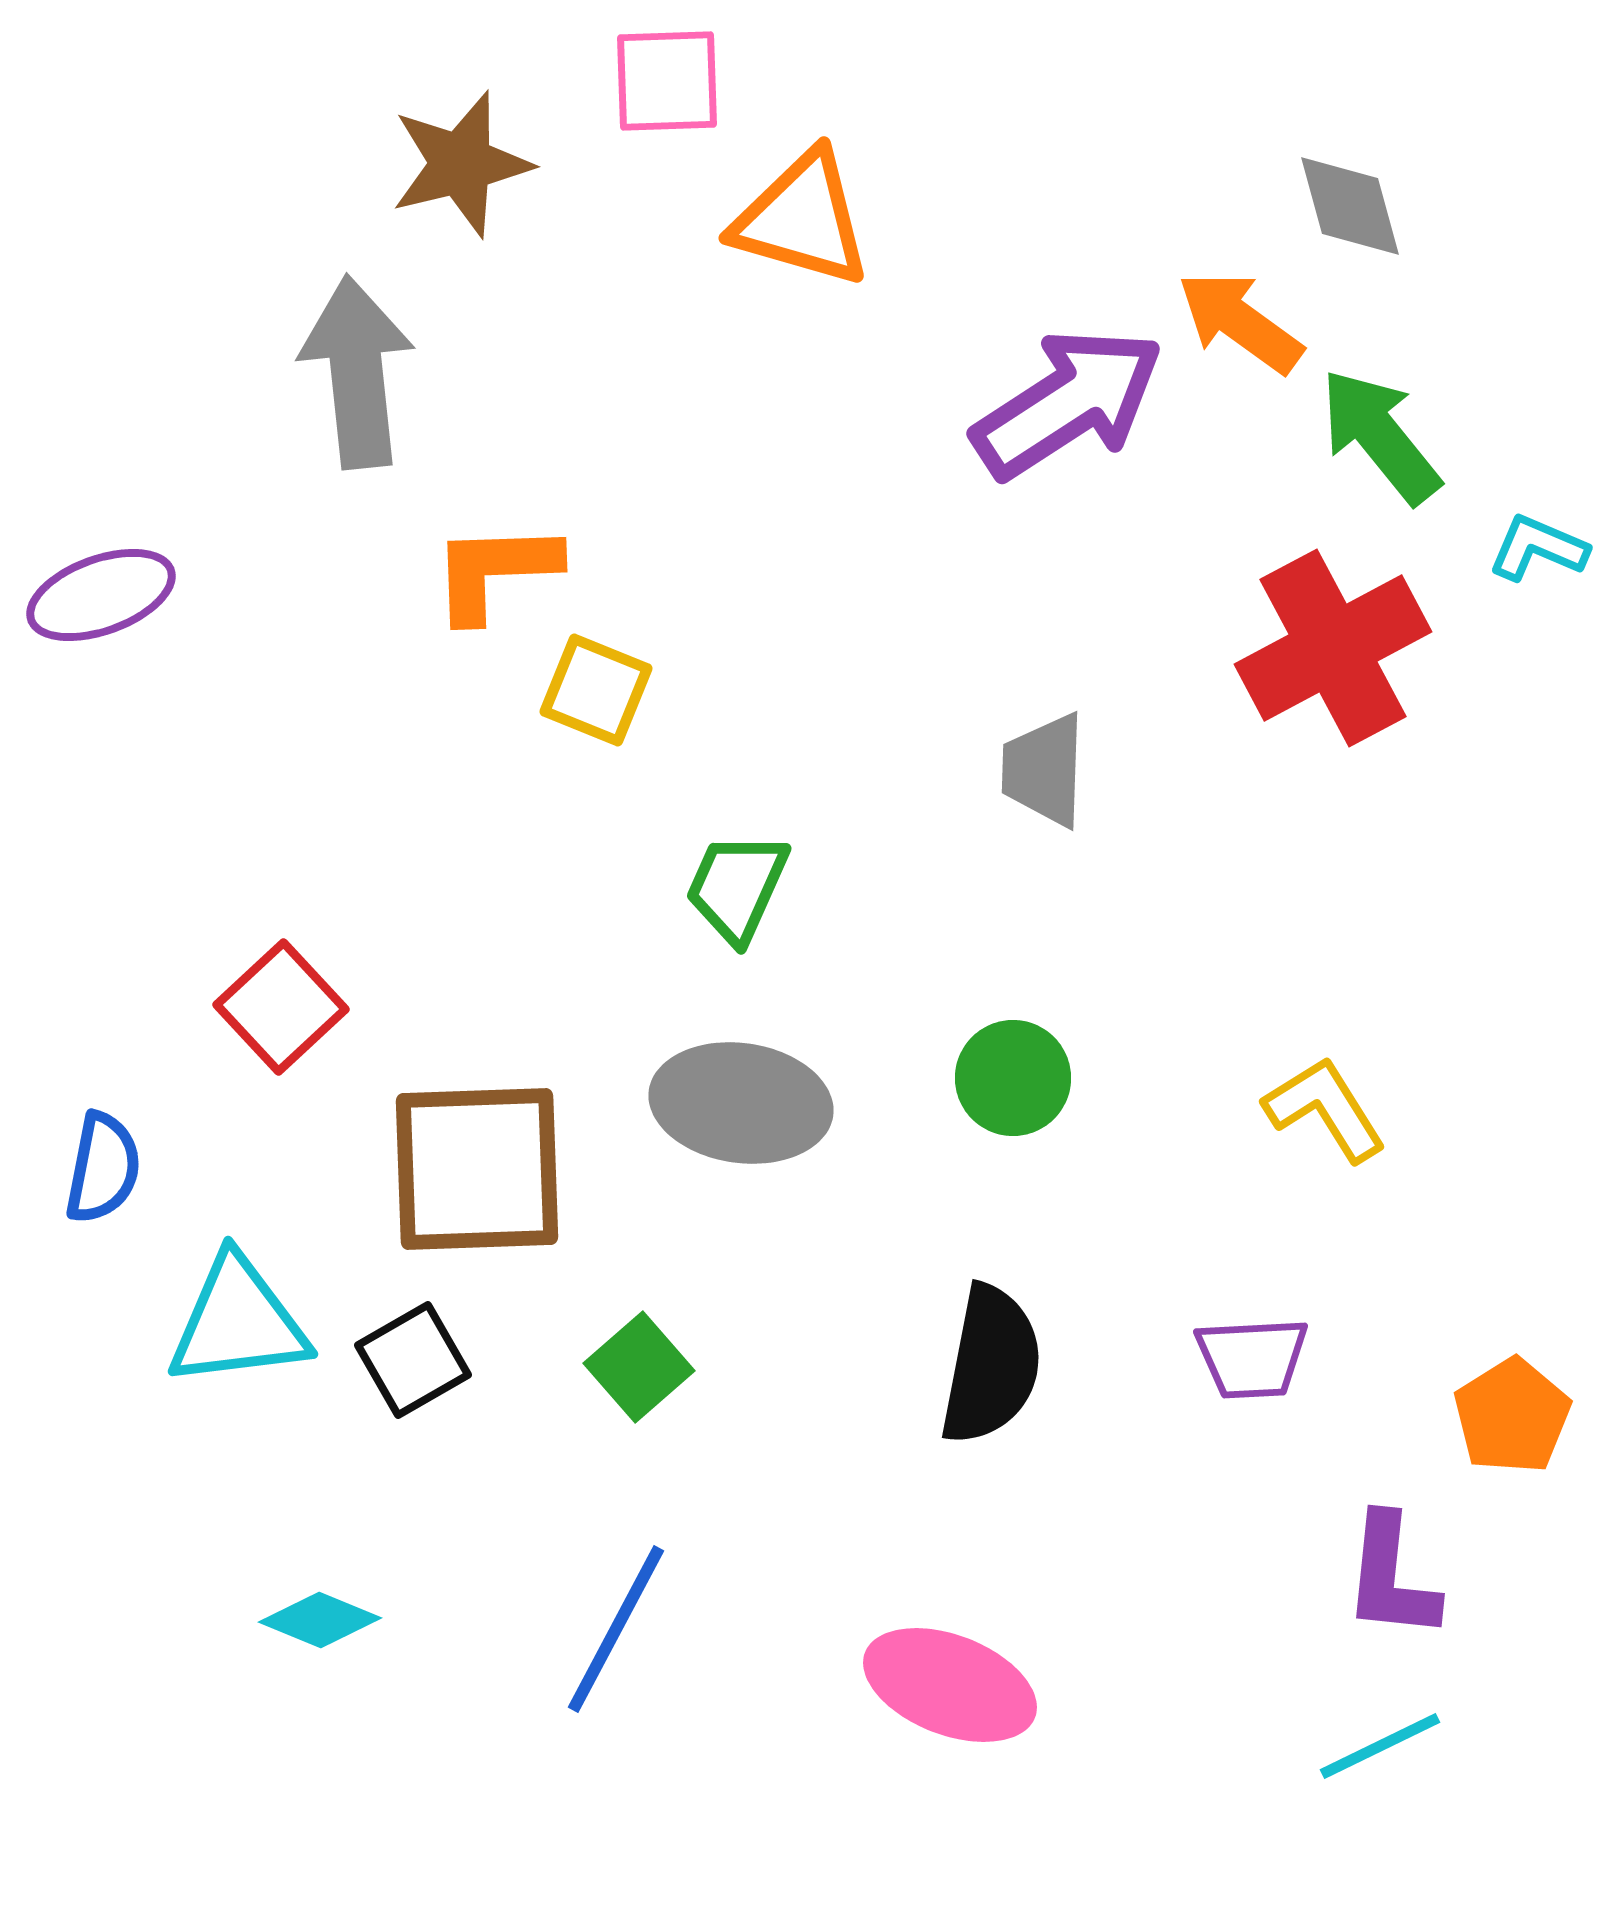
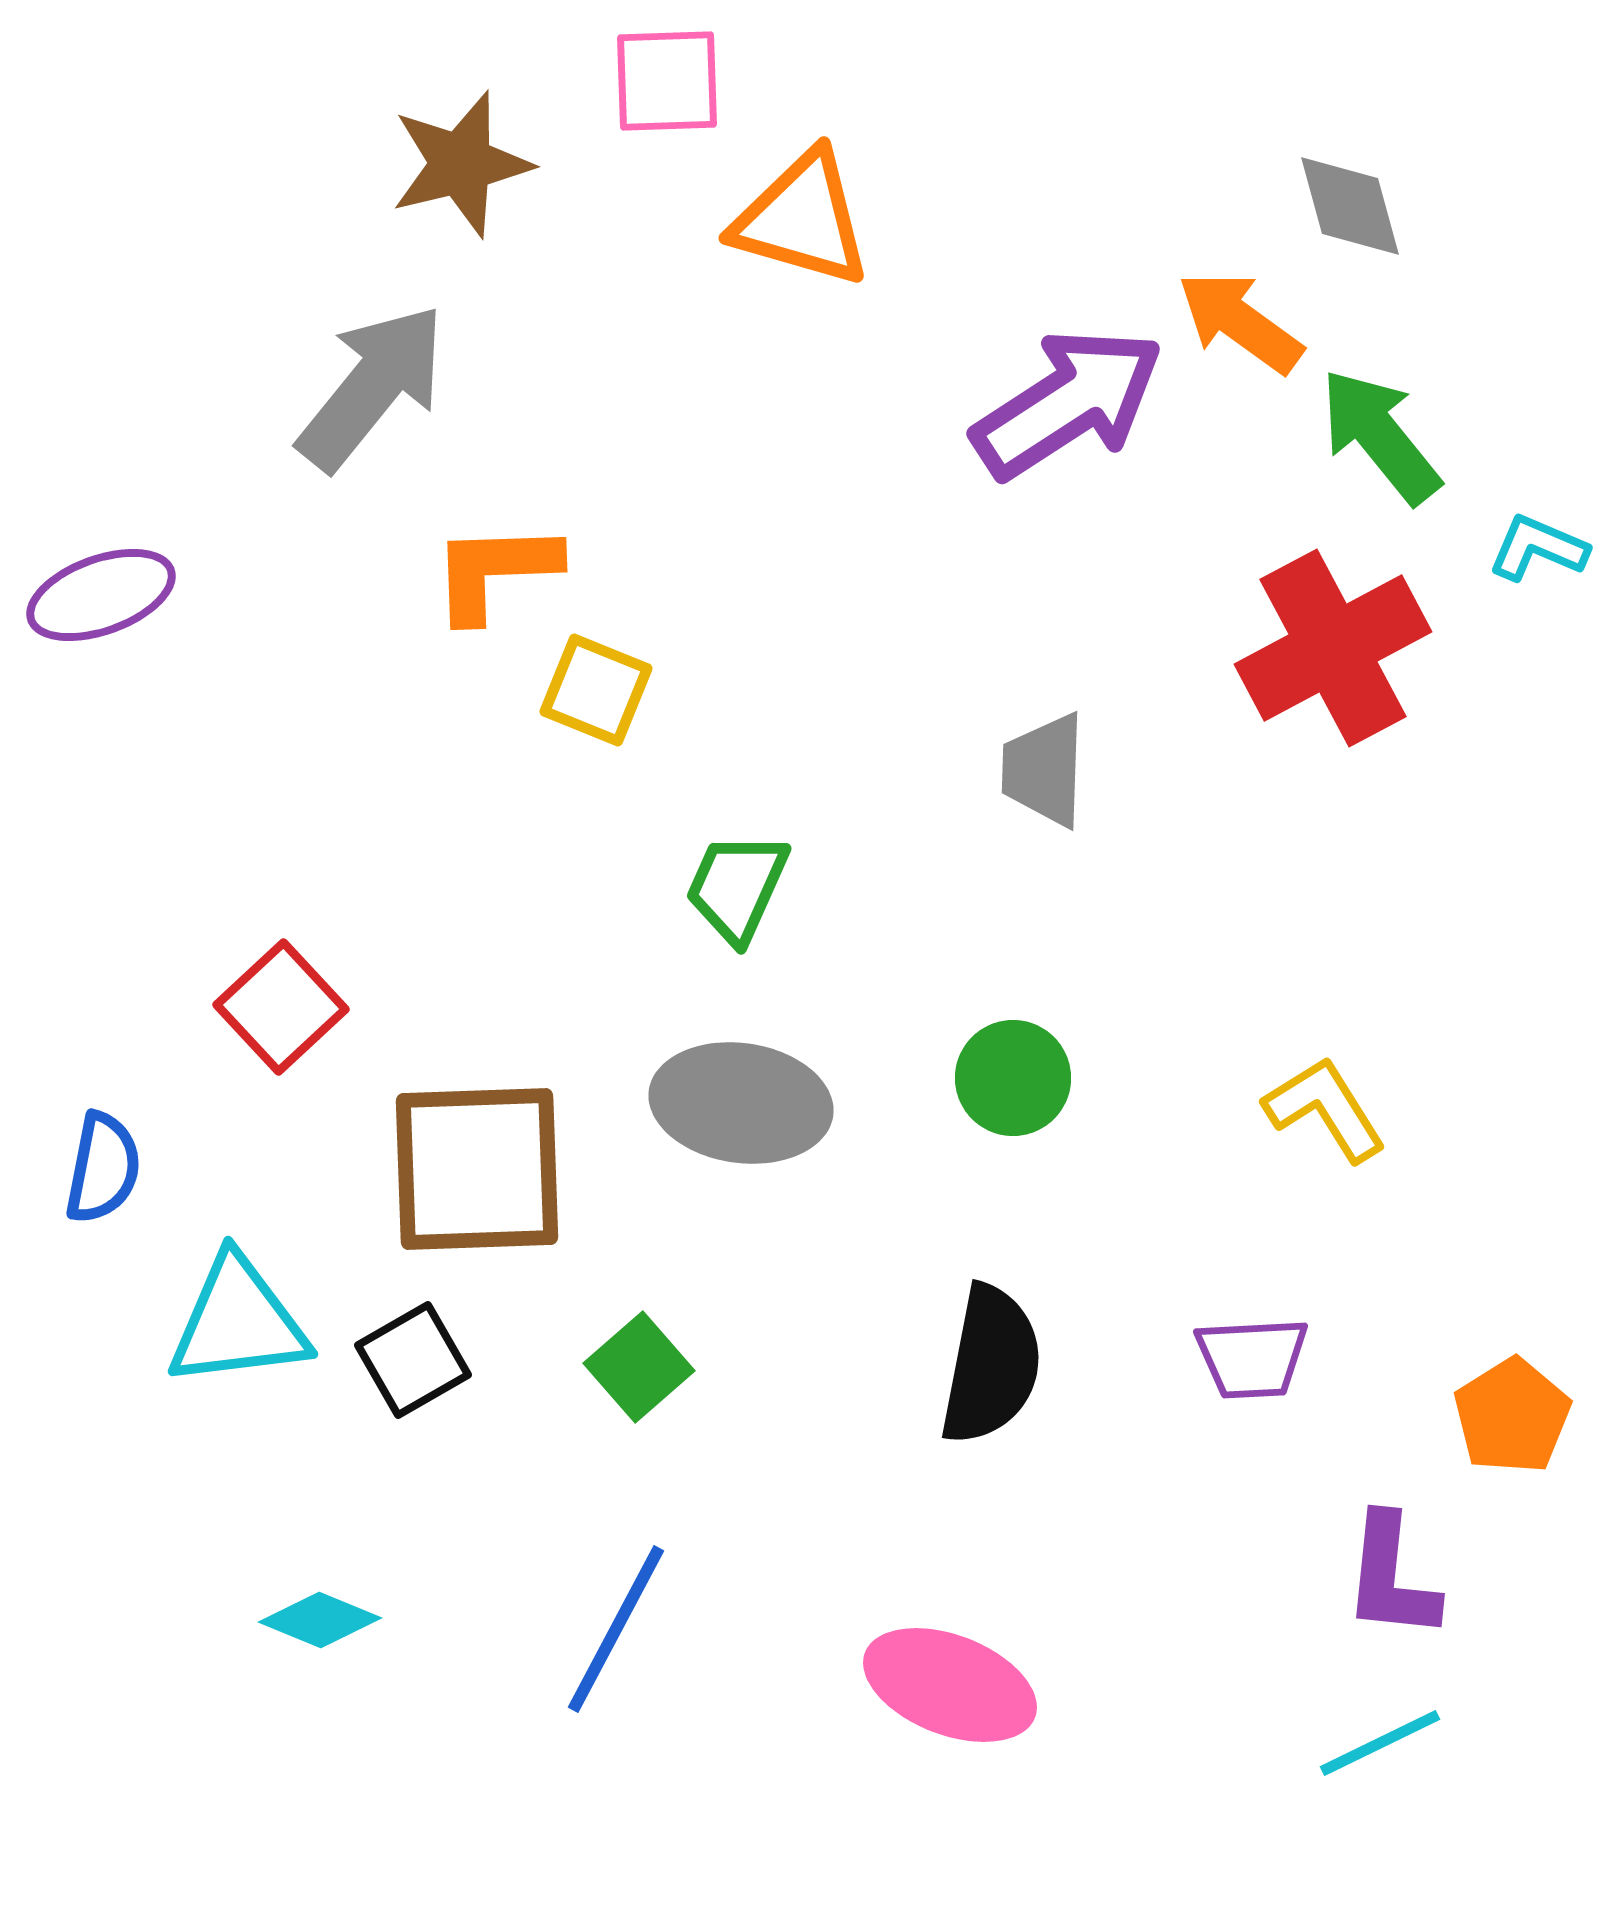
gray arrow: moved 15 px right, 15 px down; rotated 45 degrees clockwise
cyan line: moved 3 px up
